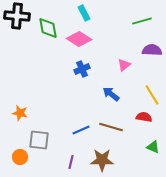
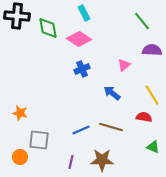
green line: rotated 66 degrees clockwise
blue arrow: moved 1 px right, 1 px up
